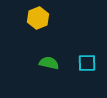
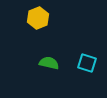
cyan square: rotated 18 degrees clockwise
